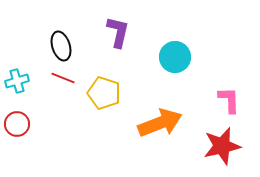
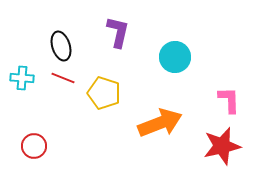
cyan cross: moved 5 px right, 3 px up; rotated 20 degrees clockwise
red circle: moved 17 px right, 22 px down
